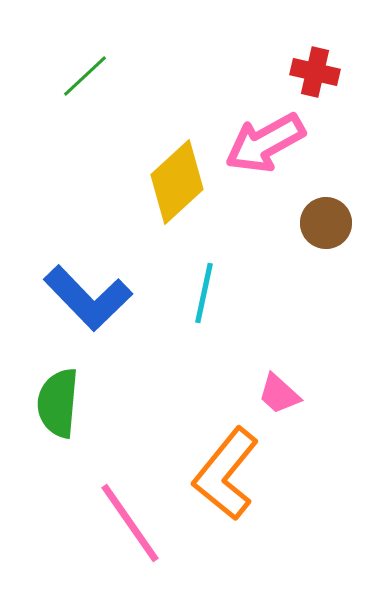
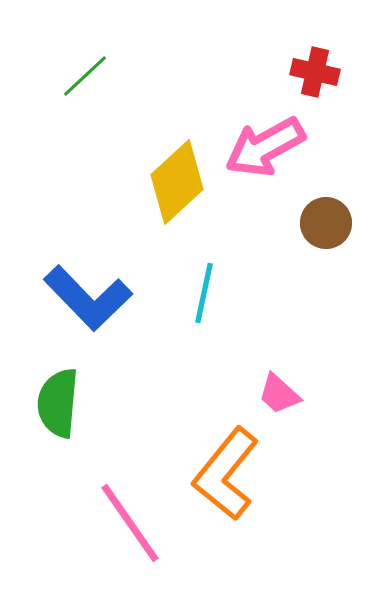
pink arrow: moved 4 px down
